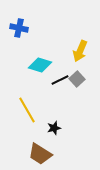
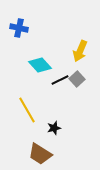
cyan diamond: rotated 30 degrees clockwise
